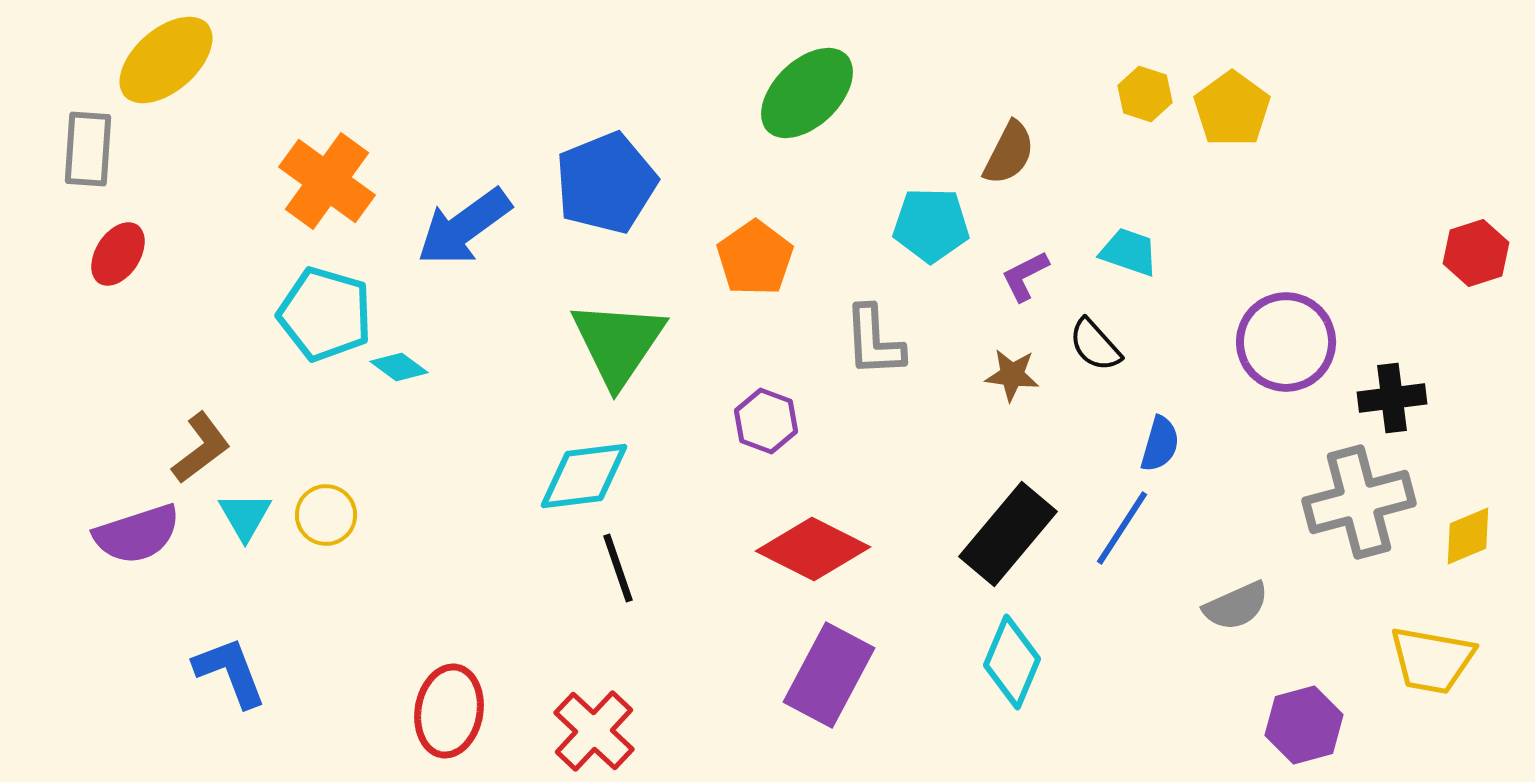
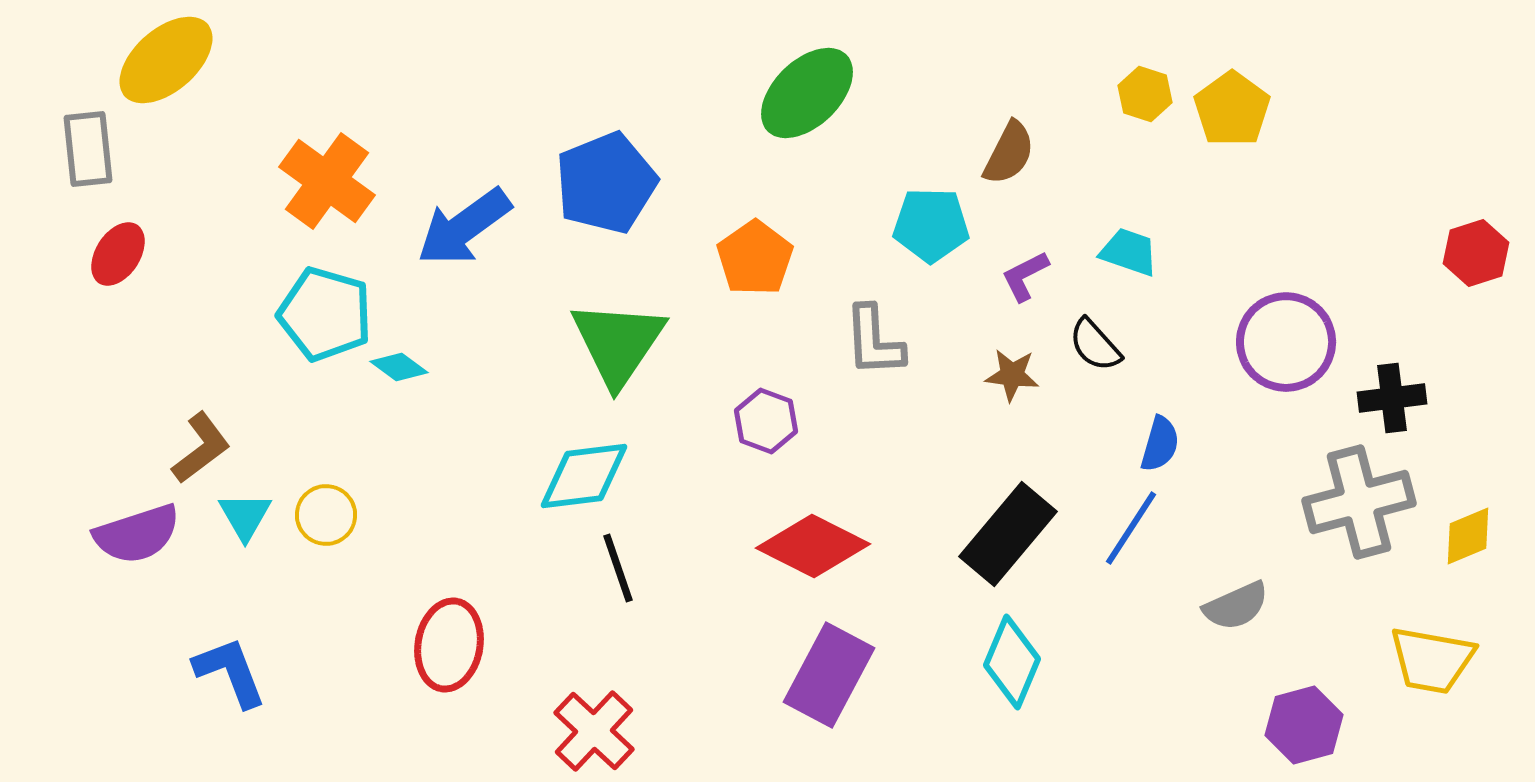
gray rectangle at (88, 149): rotated 10 degrees counterclockwise
blue line at (1122, 528): moved 9 px right
red diamond at (813, 549): moved 3 px up
red ellipse at (449, 711): moved 66 px up
